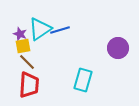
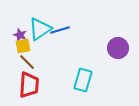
purple star: moved 1 px down
